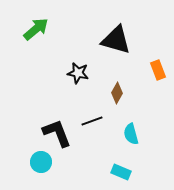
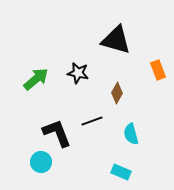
green arrow: moved 50 px down
